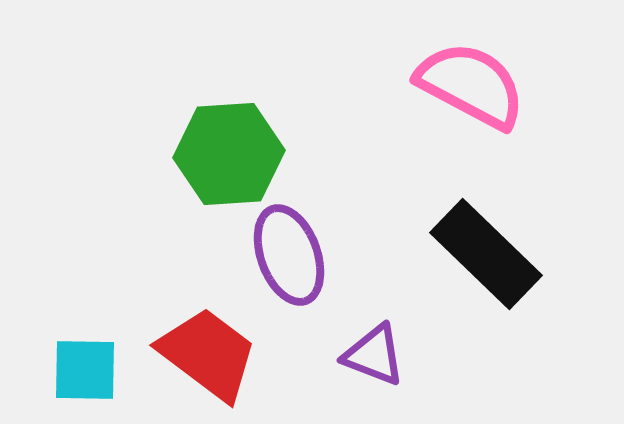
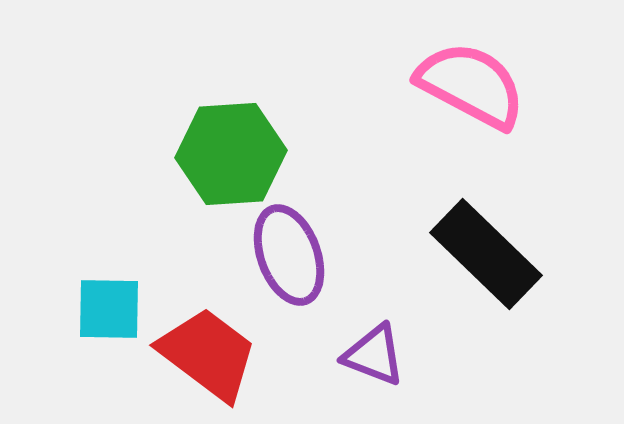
green hexagon: moved 2 px right
cyan square: moved 24 px right, 61 px up
